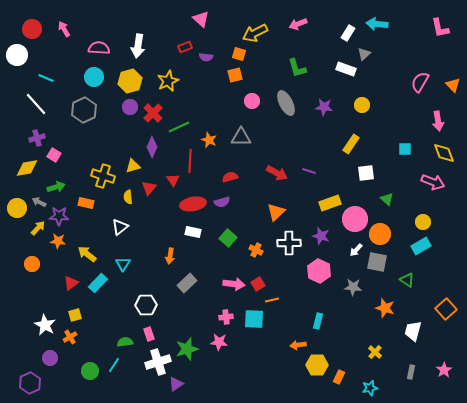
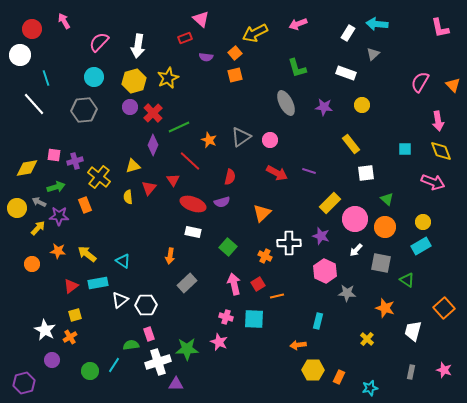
pink arrow at (64, 29): moved 8 px up
red rectangle at (185, 47): moved 9 px up
pink semicircle at (99, 48): moved 6 px up; rotated 50 degrees counterclockwise
orange square at (239, 54): moved 4 px left, 1 px up; rotated 32 degrees clockwise
gray triangle at (364, 54): moved 9 px right
white circle at (17, 55): moved 3 px right
white rectangle at (346, 69): moved 4 px down
cyan line at (46, 78): rotated 49 degrees clockwise
yellow hexagon at (130, 81): moved 4 px right
yellow star at (168, 81): moved 3 px up
pink circle at (252, 101): moved 18 px right, 39 px down
white line at (36, 104): moved 2 px left
gray hexagon at (84, 110): rotated 20 degrees clockwise
gray triangle at (241, 137): rotated 35 degrees counterclockwise
purple cross at (37, 138): moved 38 px right, 23 px down
yellow rectangle at (351, 144): rotated 72 degrees counterclockwise
purple diamond at (152, 147): moved 1 px right, 2 px up
yellow diamond at (444, 153): moved 3 px left, 2 px up
pink square at (54, 155): rotated 24 degrees counterclockwise
red line at (190, 161): rotated 50 degrees counterclockwise
yellow cross at (103, 176): moved 4 px left, 1 px down; rotated 20 degrees clockwise
red semicircle at (230, 177): rotated 119 degrees clockwise
orange rectangle at (86, 203): moved 1 px left, 2 px down; rotated 56 degrees clockwise
yellow rectangle at (330, 203): rotated 25 degrees counterclockwise
red ellipse at (193, 204): rotated 30 degrees clockwise
orange triangle at (276, 212): moved 14 px left, 1 px down
white triangle at (120, 227): moved 73 px down
orange circle at (380, 234): moved 5 px right, 7 px up
green square at (228, 238): moved 9 px down
orange star at (58, 241): moved 10 px down
orange cross at (256, 250): moved 9 px right, 6 px down
gray square at (377, 262): moved 4 px right, 1 px down
cyan triangle at (123, 264): moved 3 px up; rotated 28 degrees counterclockwise
pink hexagon at (319, 271): moved 6 px right
red triangle at (71, 283): moved 3 px down
cyan rectangle at (98, 283): rotated 36 degrees clockwise
pink arrow at (234, 284): rotated 110 degrees counterclockwise
gray star at (353, 287): moved 6 px left, 6 px down
orange line at (272, 300): moved 5 px right, 4 px up
orange square at (446, 309): moved 2 px left, 1 px up
pink cross at (226, 317): rotated 24 degrees clockwise
white star at (45, 325): moved 5 px down
green semicircle at (125, 342): moved 6 px right, 3 px down
pink star at (219, 342): rotated 18 degrees clockwise
green star at (187, 349): rotated 15 degrees clockwise
yellow cross at (375, 352): moved 8 px left, 13 px up
purple circle at (50, 358): moved 2 px right, 2 px down
yellow hexagon at (317, 365): moved 4 px left, 5 px down
pink star at (444, 370): rotated 21 degrees counterclockwise
purple hexagon at (30, 383): moved 6 px left; rotated 10 degrees clockwise
purple triangle at (176, 384): rotated 35 degrees clockwise
